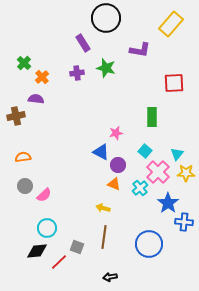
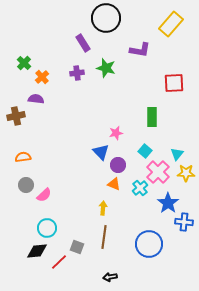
blue triangle: rotated 18 degrees clockwise
gray circle: moved 1 px right, 1 px up
yellow arrow: rotated 80 degrees clockwise
